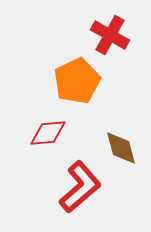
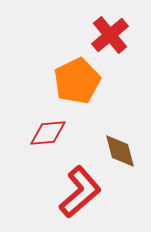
red cross: rotated 21 degrees clockwise
brown diamond: moved 1 px left, 3 px down
red L-shape: moved 5 px down
